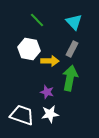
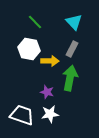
green line: moved 2 px left, 2 px down
